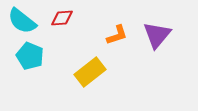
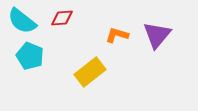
orange L-shape: rotated 145 degrees counterclockwise
